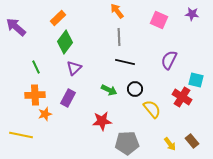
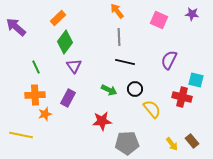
purple triangle: moved 2 px up; rotated 21 degrees counterclockwise
red cross: rotated 18 degrees counterclockwise
yellow arrow: moved 2 px right
